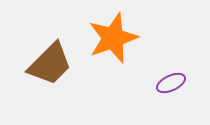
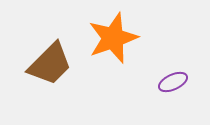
purple ellipse: moved 2 px right, 1 px up
